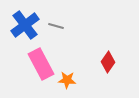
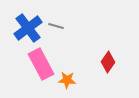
blue cross: moved 3 px right, 3 px down
